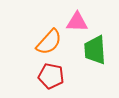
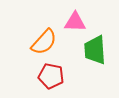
pink triangle: moved 2 px left
orange semicircle: moved 5 px left
